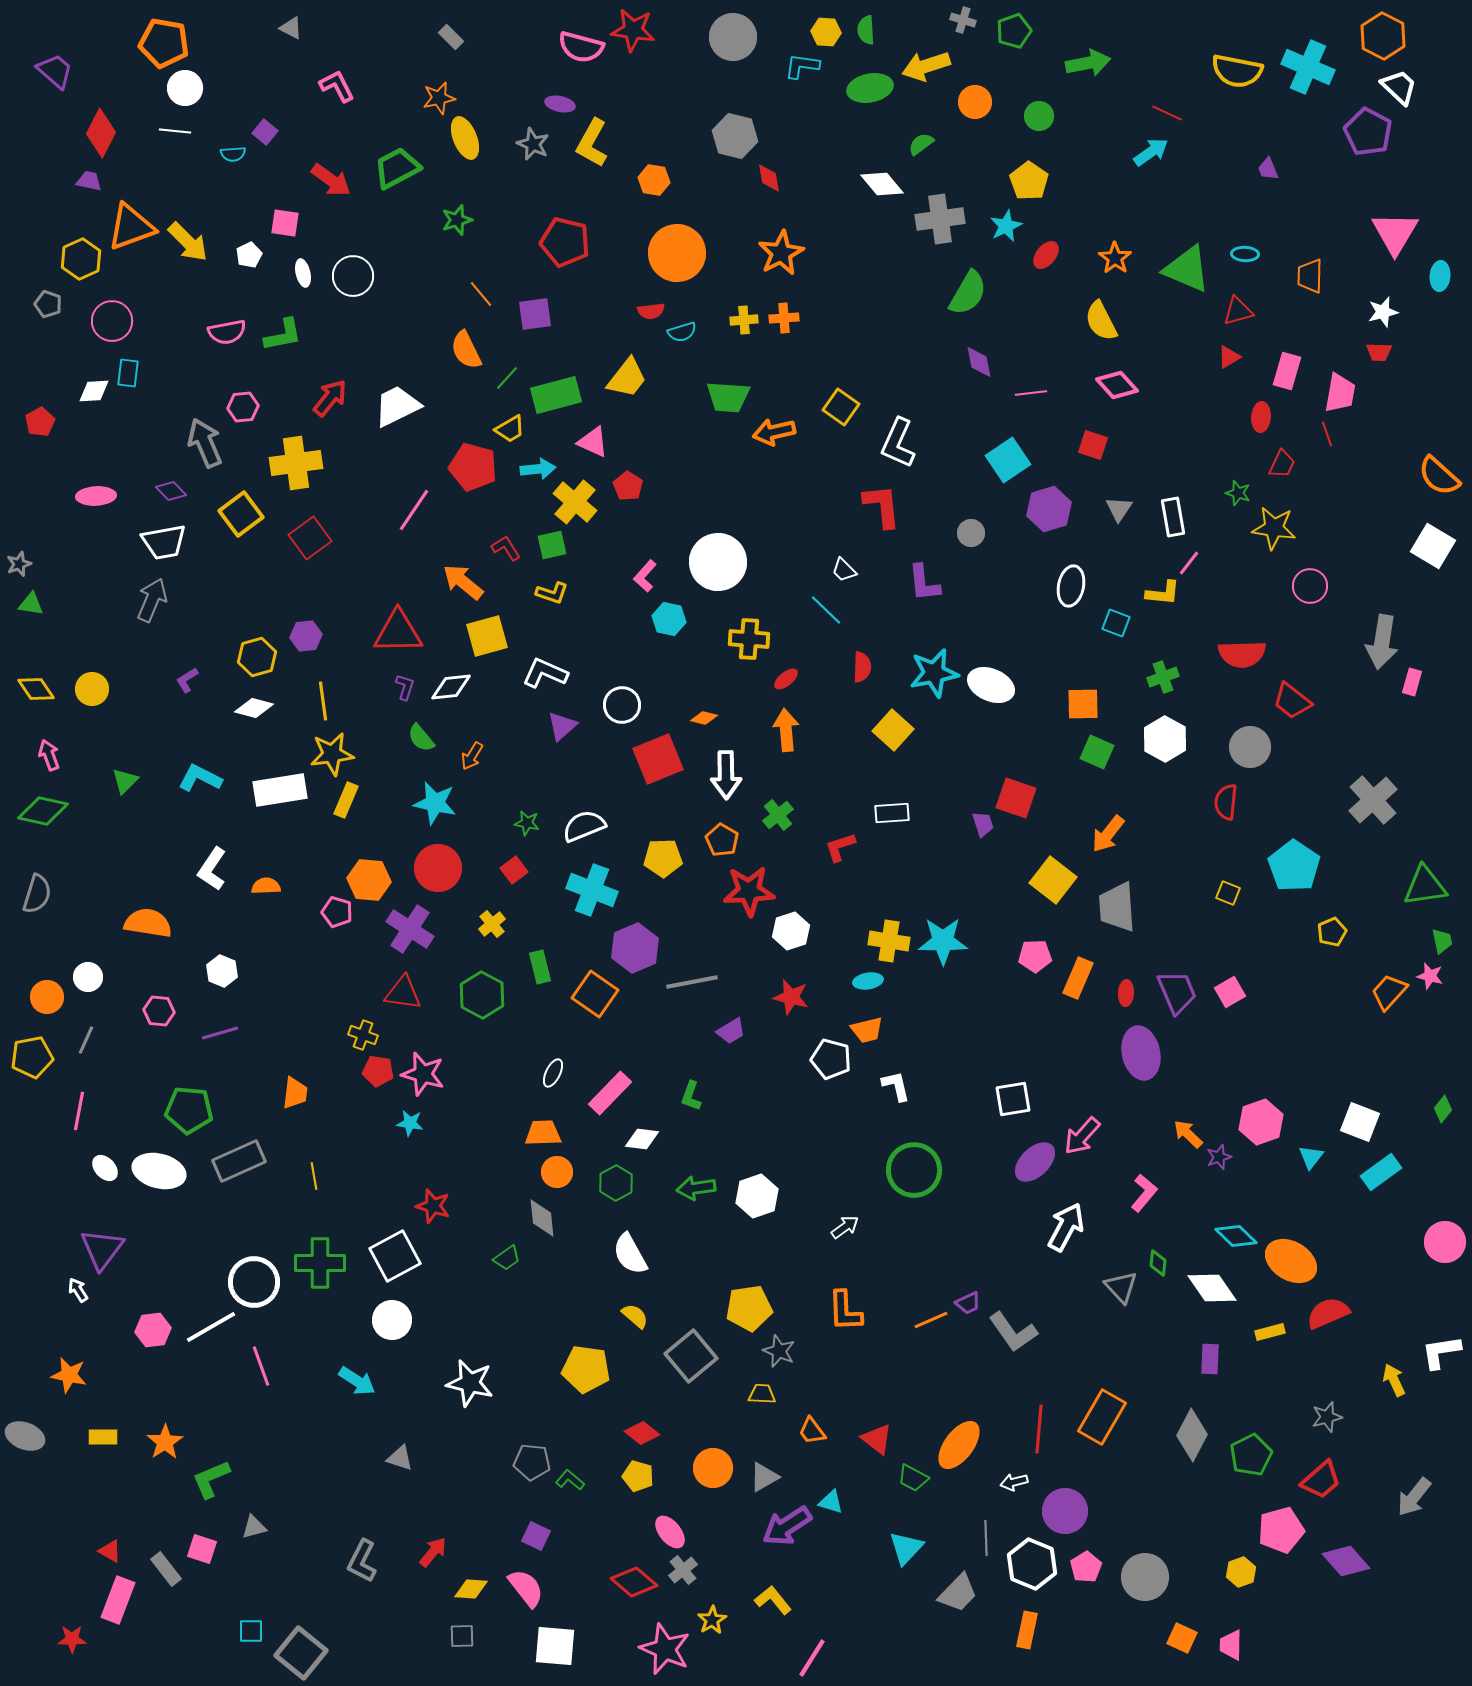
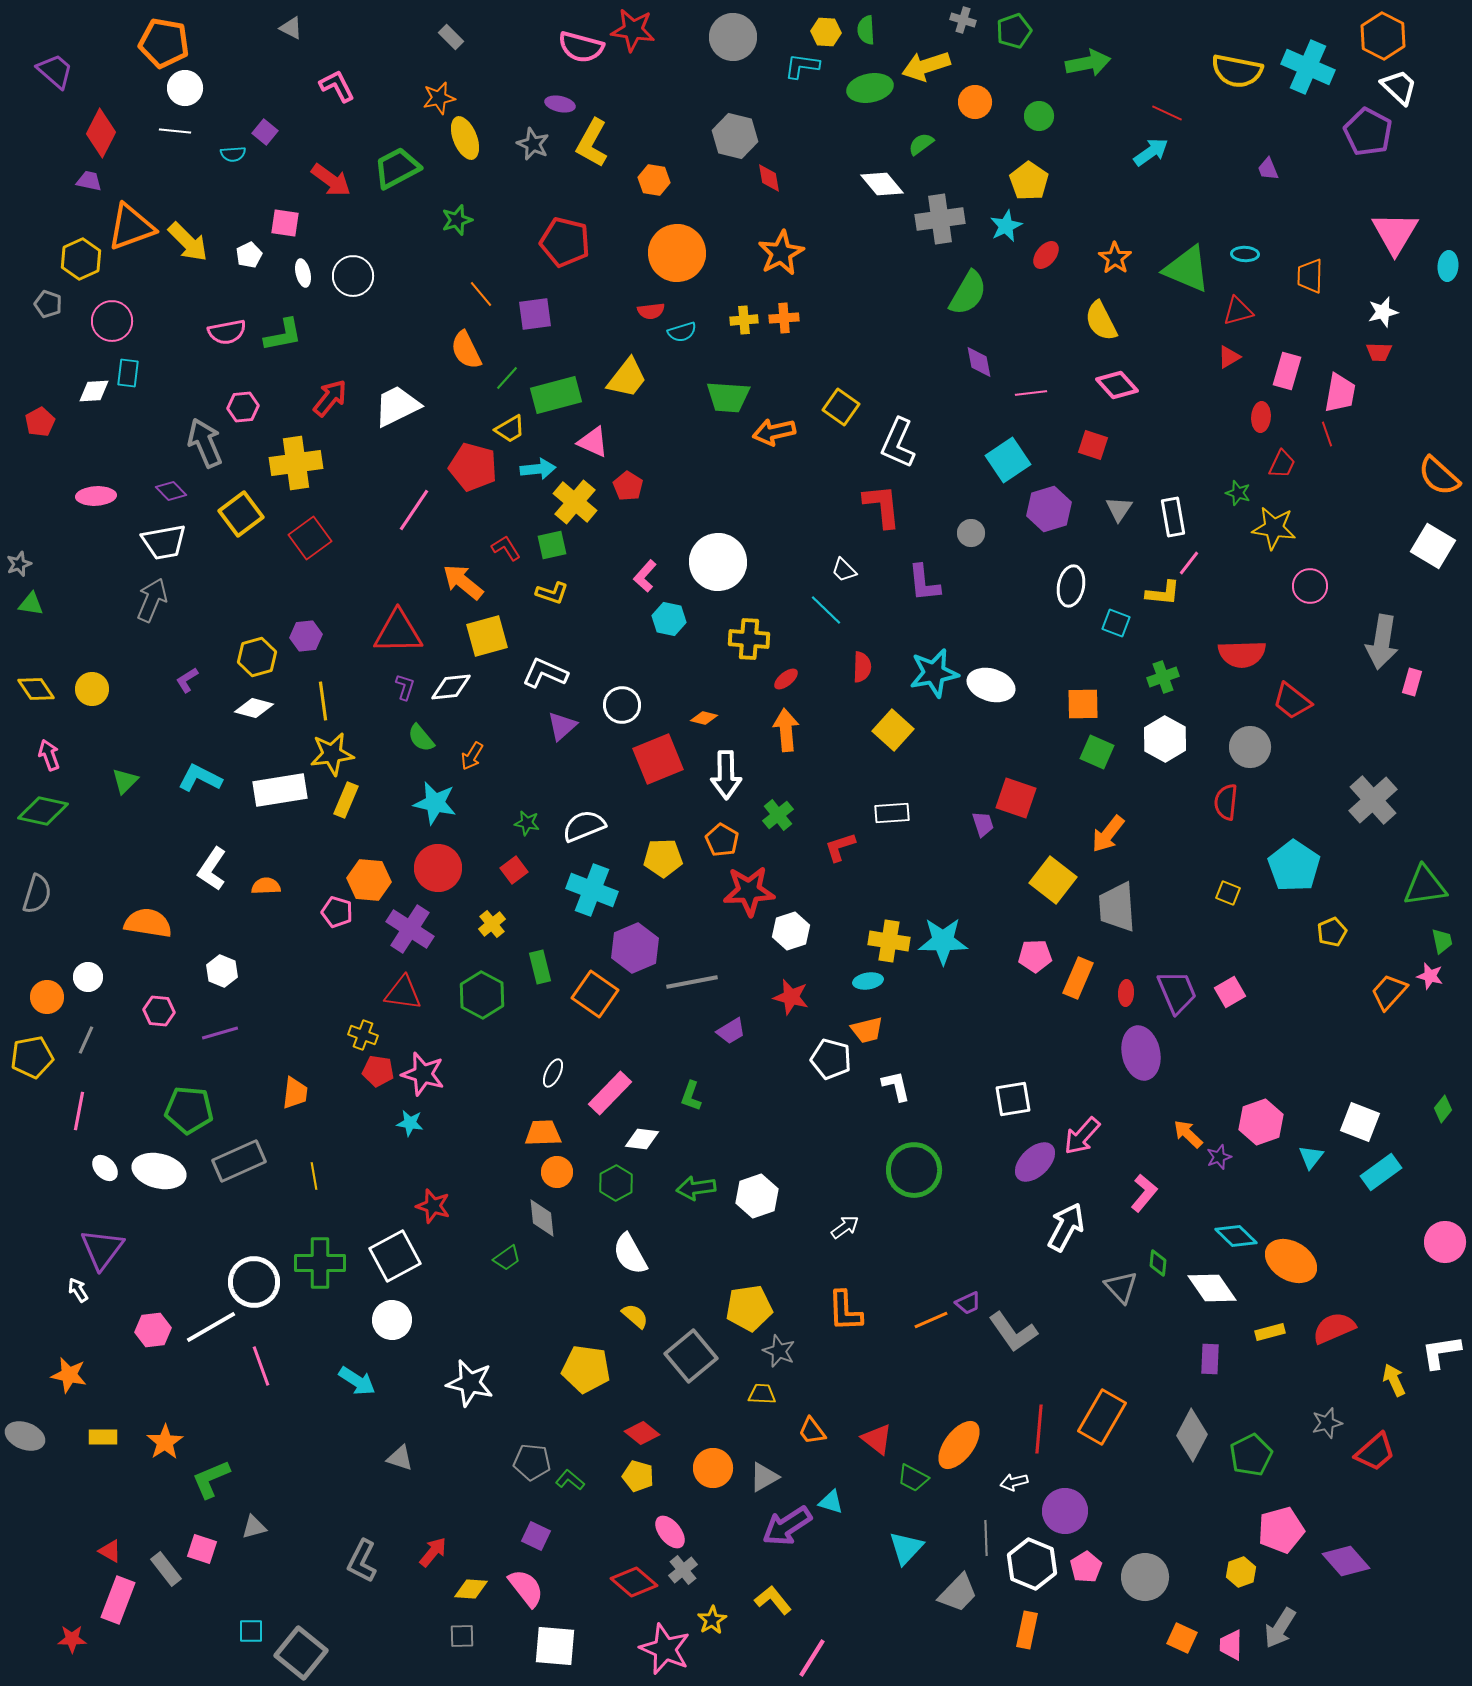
cyan ellipse at (1440, 276): moved 8 px right, 10 px up
white ellipse at (991, 685): rotated 6 degrees counterclockwise
red semicircle at (1328, 1313): moved 6 px right, 15 px down
gray star at (1327, 1417): moved 6 px down
red trapezoid at (1321, 1480): moved 54 px right, 28 px up
gray arrow at (1414, 1497): moved 134 px left, 131 px down; rotated 6 degrees counterclockwise
